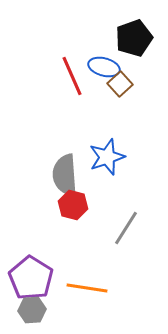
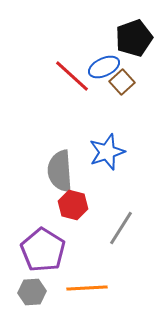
blue ellipse: rotated 40 degrees counterclockwise
red line: rotated 24 degrees counterclockwise
brown square: moved 2 px right, 2 px up
blue star: moved 5 px up
gray semicircle: moved 5 px left, 4 px up
gray line: moved 5 px left
purple pentagon: moved 12 px right, 28 px up
orange line: rotated 12 degrees counterclockwise
gray hexagon: moved 18 px up
